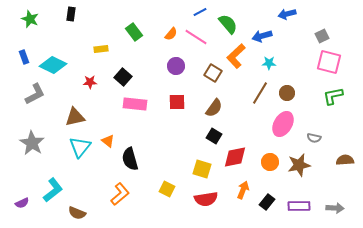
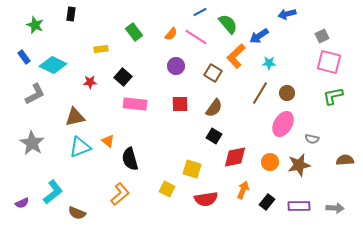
green star at (30, 19): moved 5 px right, 6 px down
blue arrow at (262, 36): moved 3 px left; rotated 18 degrees counterclockwise
blue rectangle at (24, 57): rotated 16 degrees counterclockwise
red square at (177, 102): moved 3 px right, 2 px down
gray semicircle at (314, 138): moved 2 px left, 1 px down
cyan triangle at (80, 147): rotated 30 degrees clockwise
yellow square at (202, 169): moved 10 px left
cyan L-shape at (53, 190): moved 2 px down
